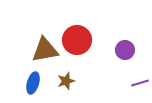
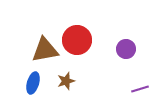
purple circle: moved 1 px right, 1 px up
purple line: moved 6 px down
